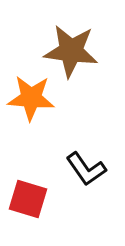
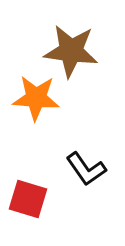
orange star: moved 5 px right
